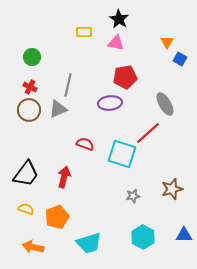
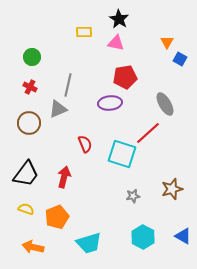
brown circle: moved 13 px down
red semicircle: rotated 48 degrees clockwise
blue triangle: moved 1 px left, 1 px down; rotated 30 degrees clockwise
